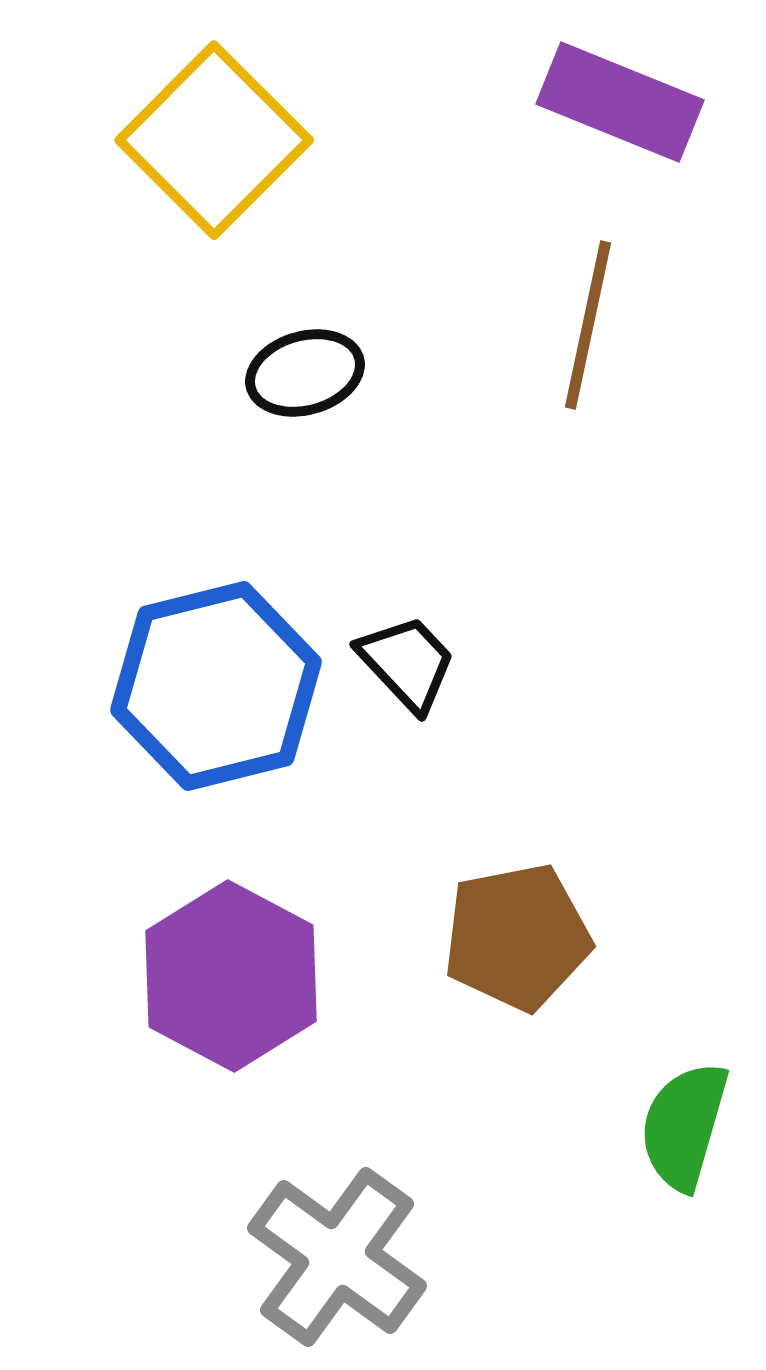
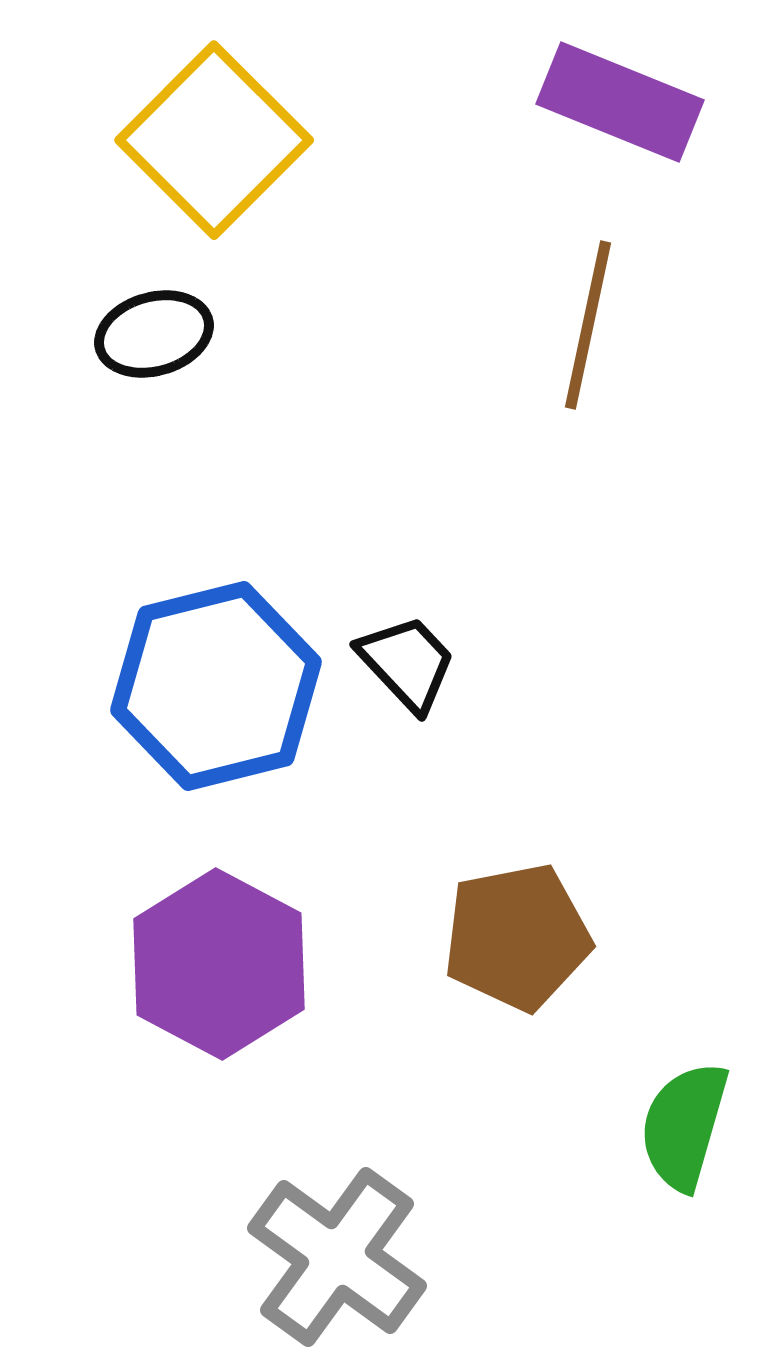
black ellipse: moved 151 px left, 39 px up
purple hexagon: moved 12 px left, 12 px up
